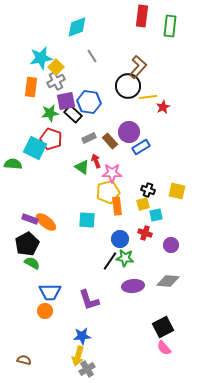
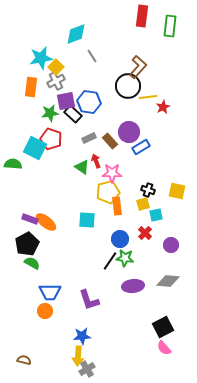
cyan diamond at (77, 27): moved 1 px left, 7 px down
red cross at (145, 233): rotated 24 degrees clockwise
yellow arrow at (78, 356): rotated 12 degrees counterclockwise
